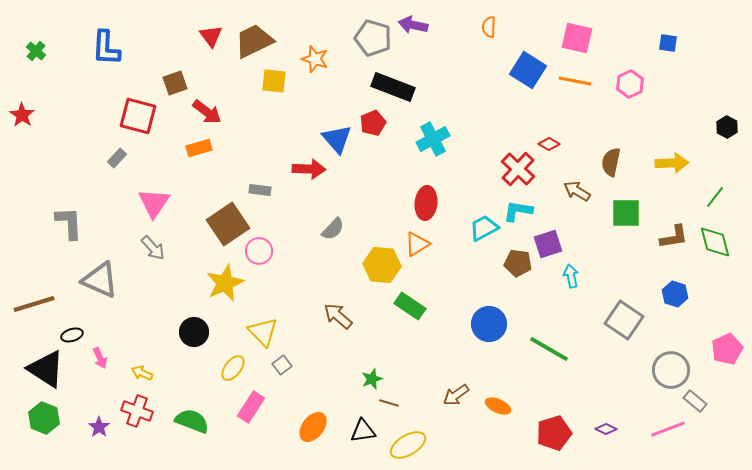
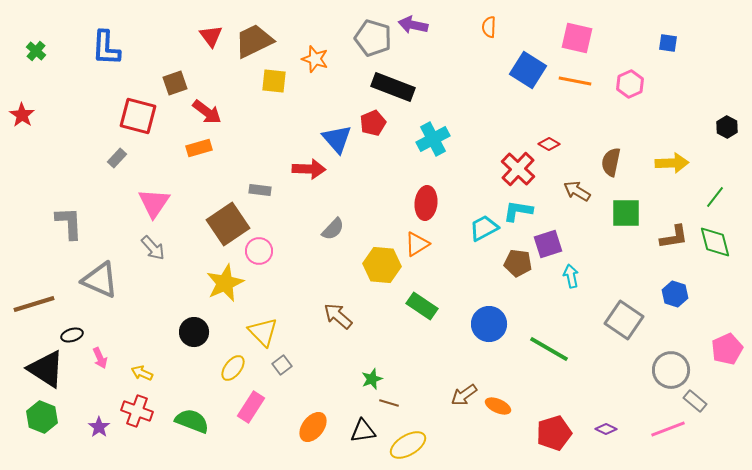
green rectangle at (410, 306): moved 12 px right
brown arrow at (456, 395): moved 8 px right
green hexagon at (44, 418): moved 2 px left, 1 px up
